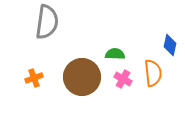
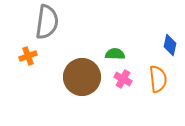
orange semicircle: moved 5 px right, 6 px down
orange cross: moved 6 px left, 22 px up
